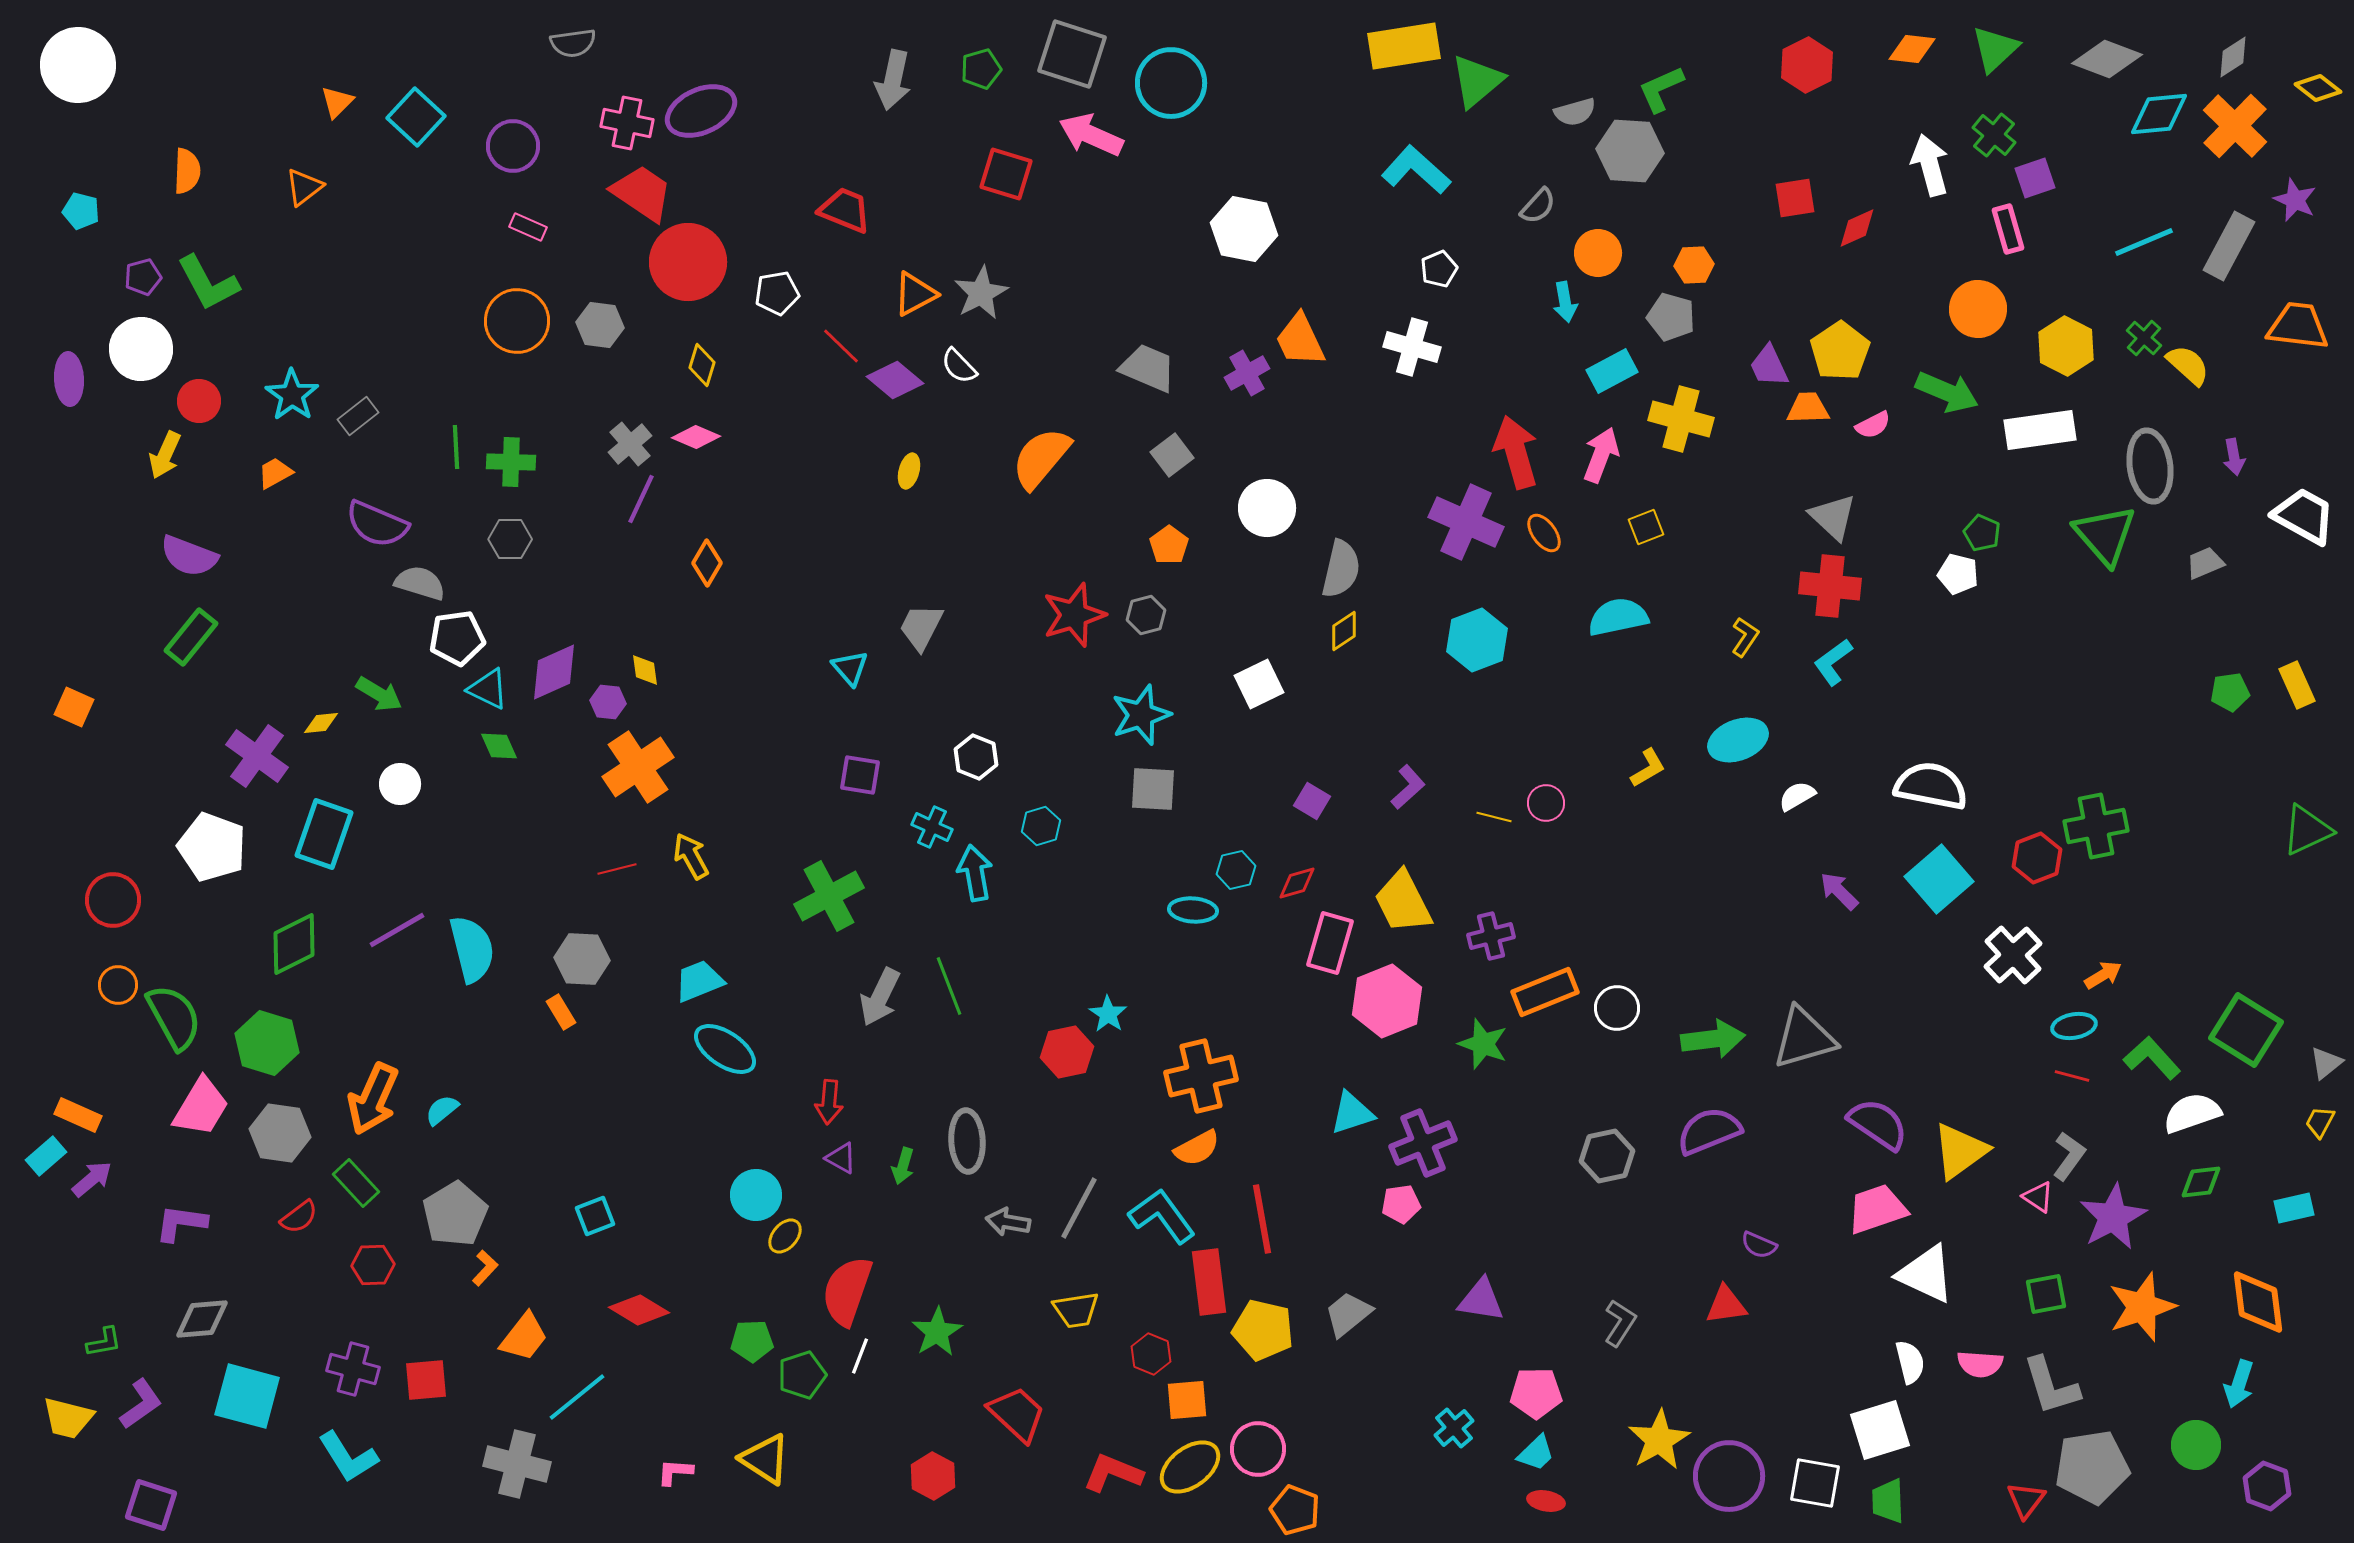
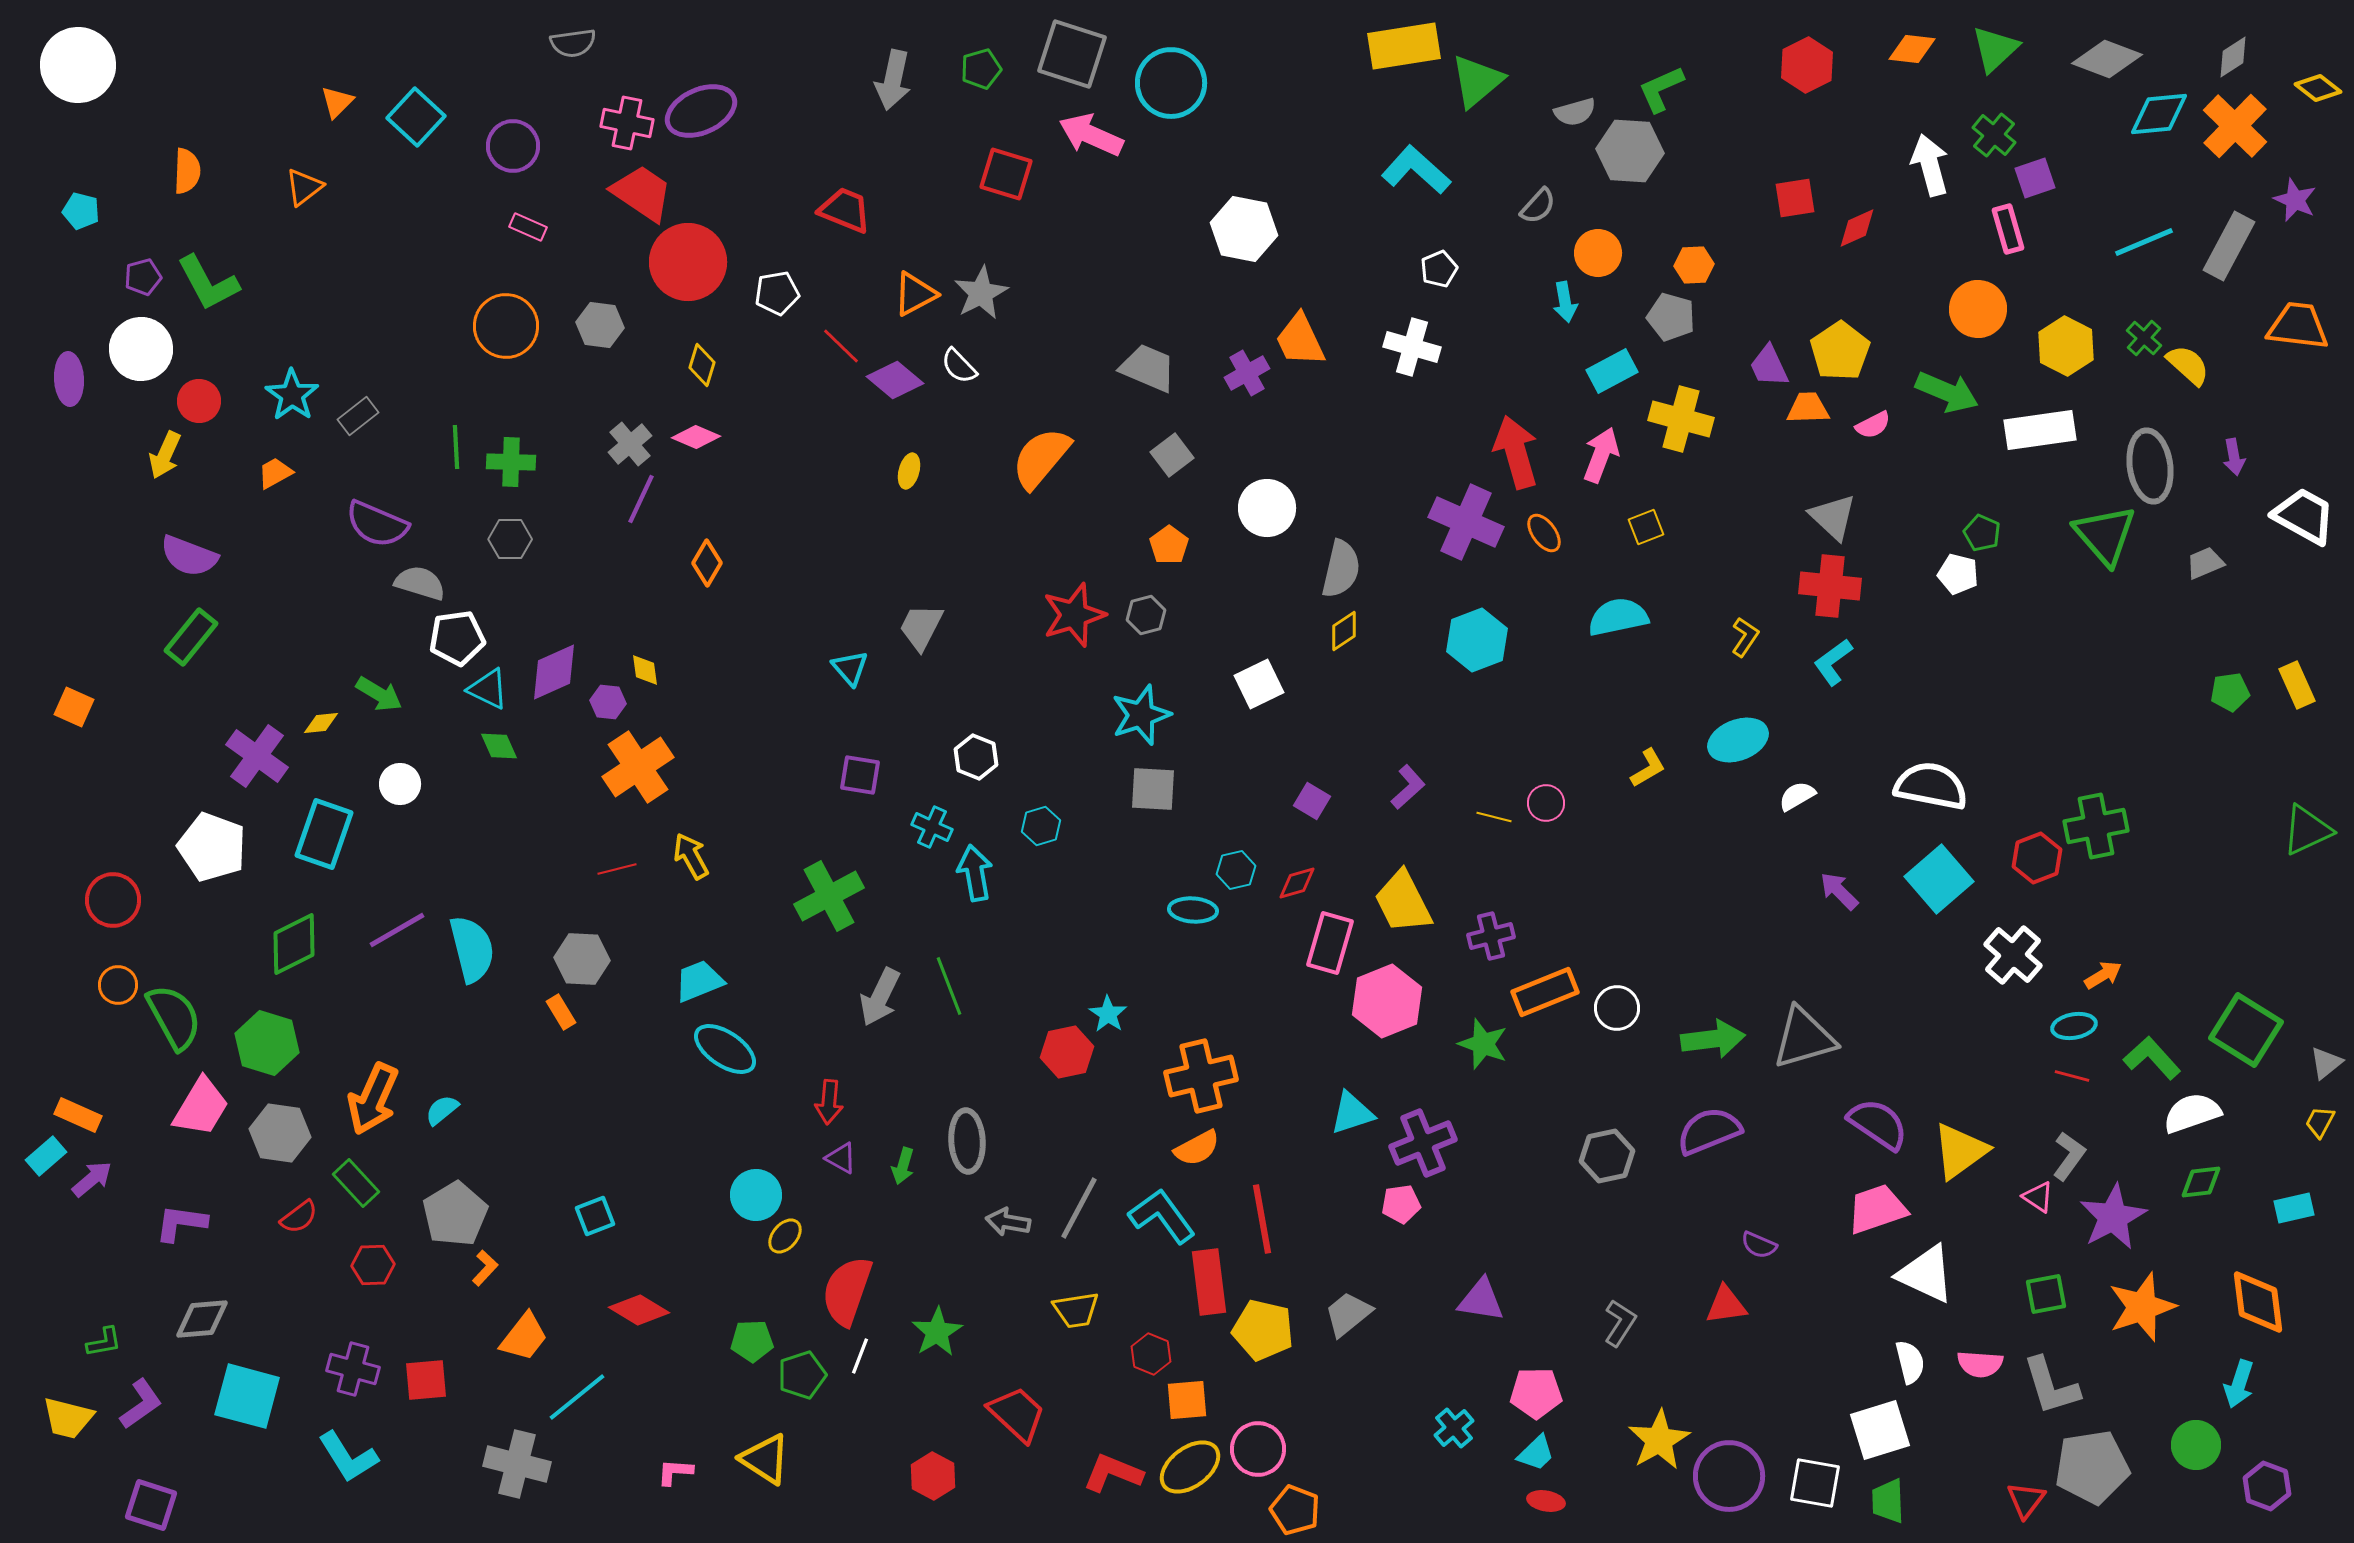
orange circle at (517, 321): moved 11 px left, 5 px down
white cross at (2013, 955): rotated 6 degrees counterclockwise
